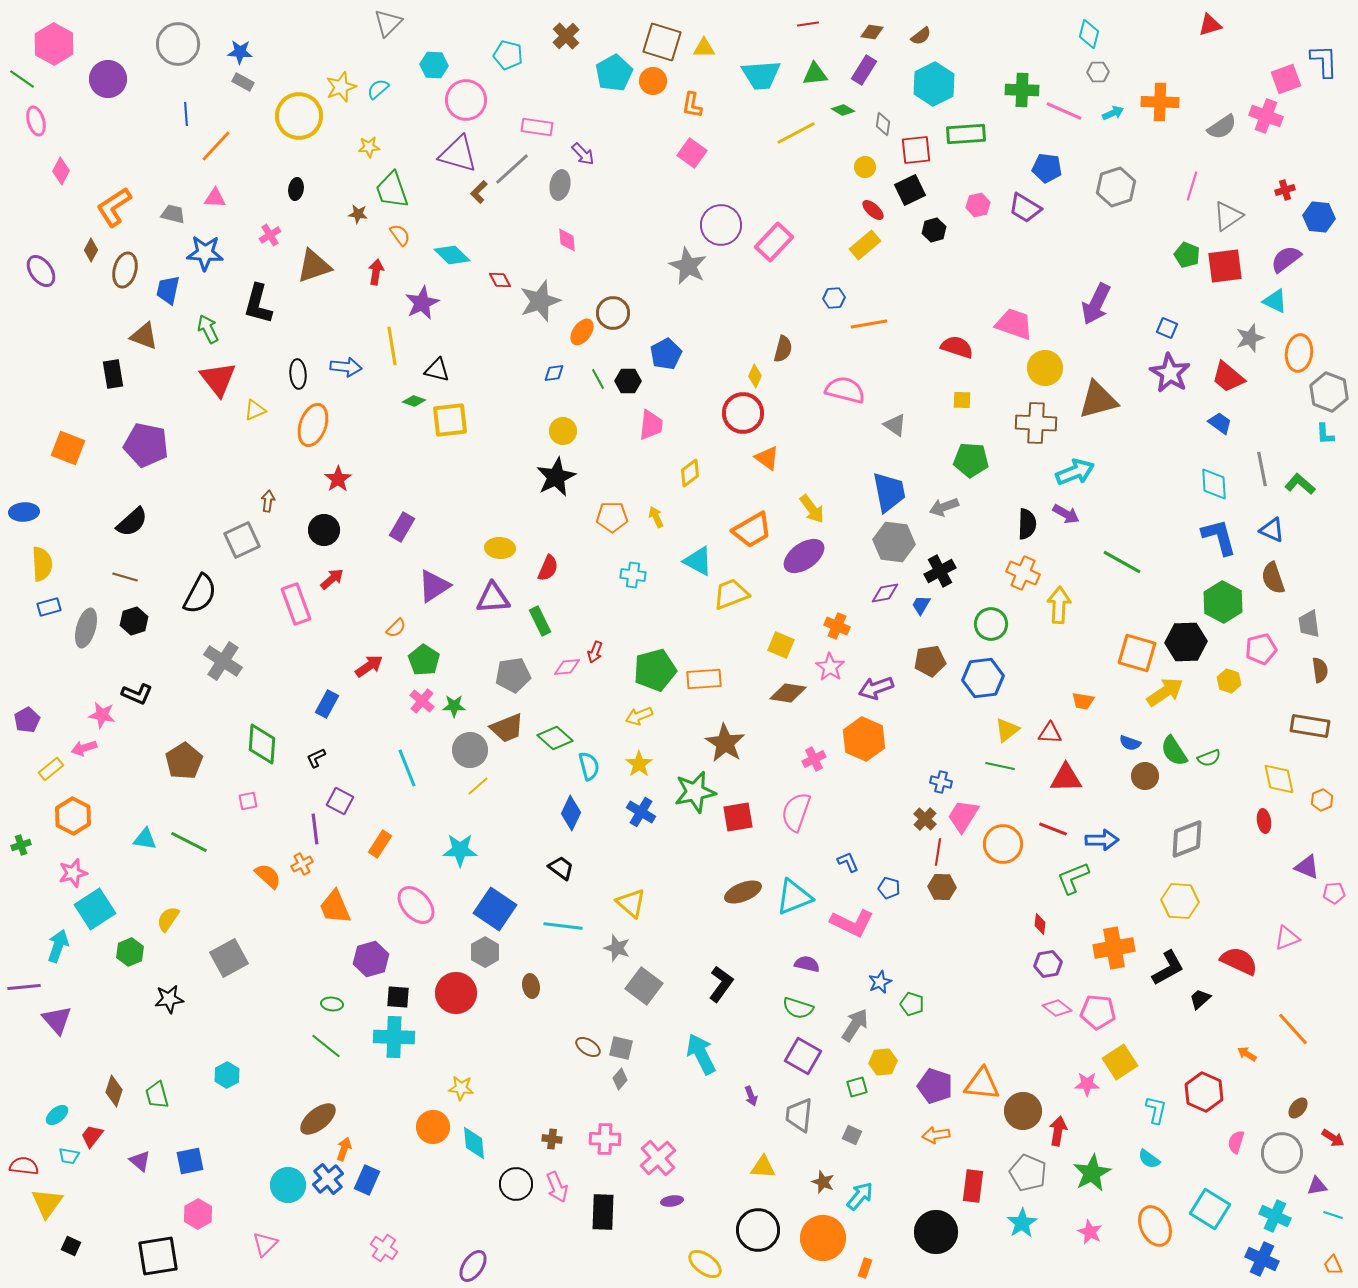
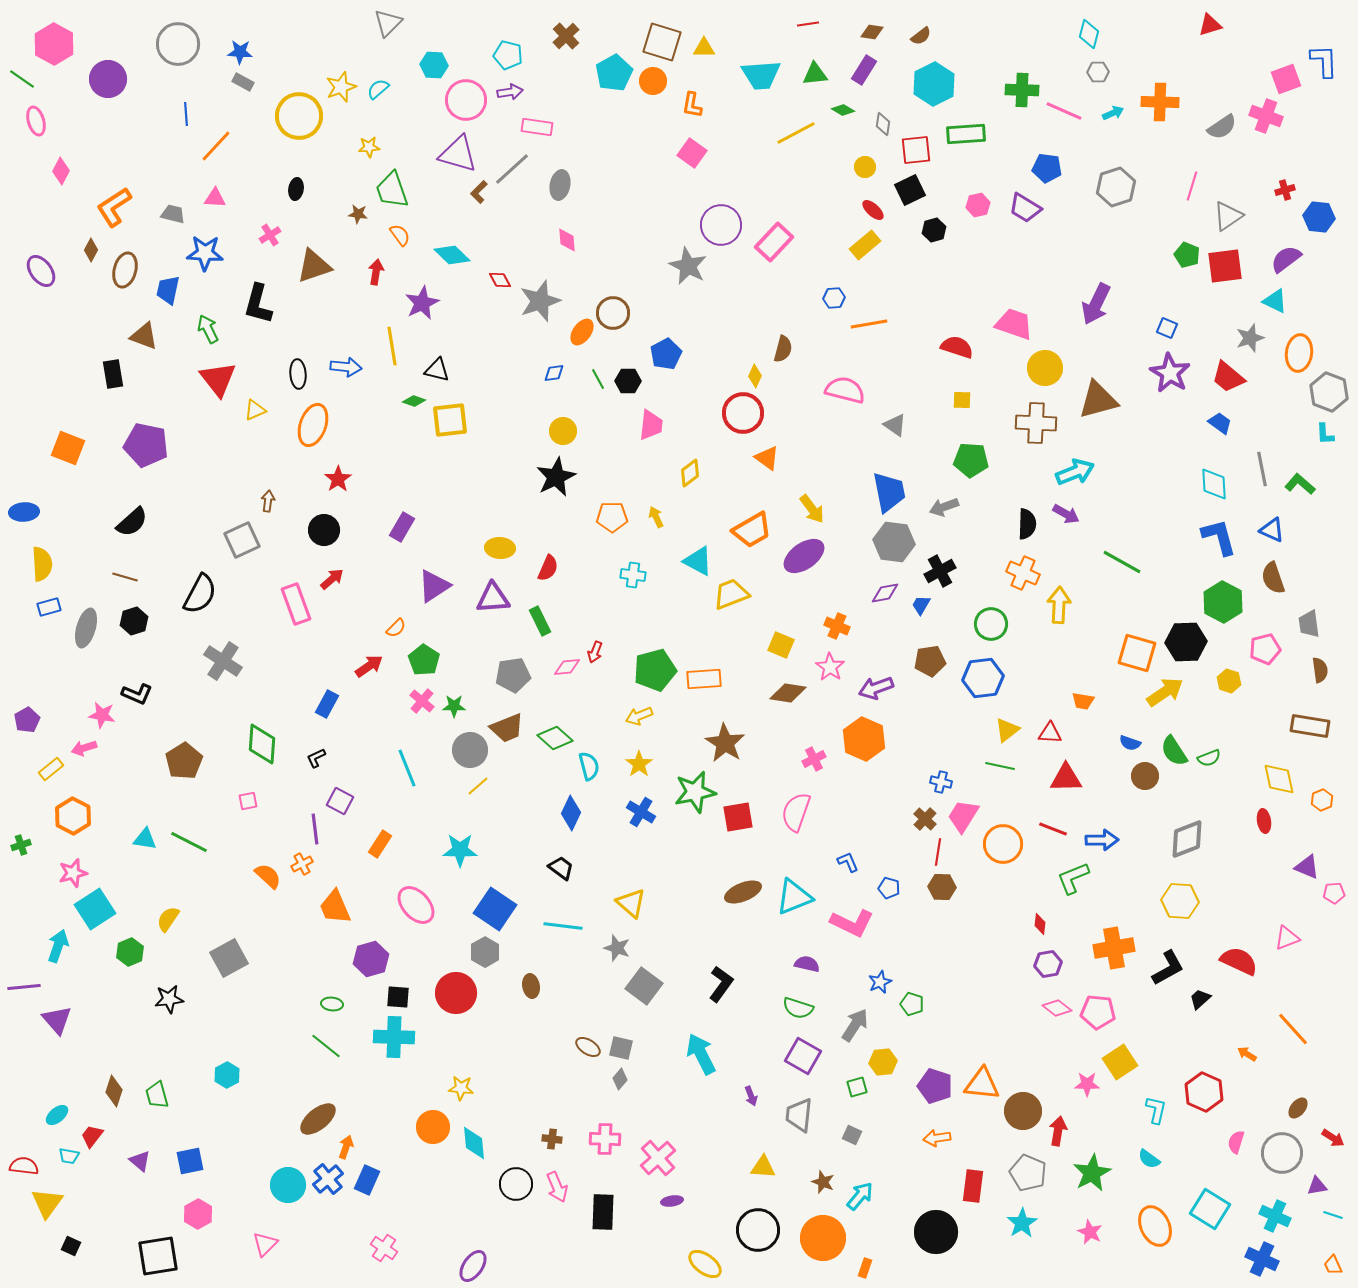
purple arrow at (583, 154): moved 73 px left, 62 px up; rotated 55 degrees counterclockwise
pink pentagon at (1261, 649): moved 4 px right
orange arrow at (936, 1135): moved 1 px right, 3 px down
orange arrow at (344, 1149): moved 2 px right, 2 px up
